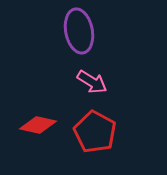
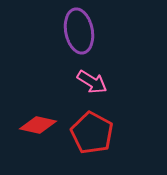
red pentagon: moved 3 px left, 1 px down
